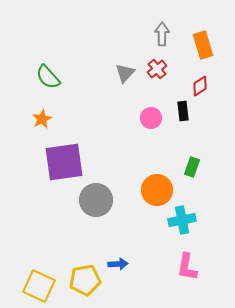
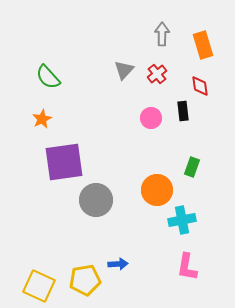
red cross: moved 5 px down
gray triangle: moved 1 px left, 3 px up
red diamond: rotated 65 degrees counterclockwise
